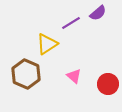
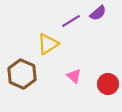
purple line: moved 2 px up
yellow triangle: moved 1 px right
brown hexagon: moved 4 px left
